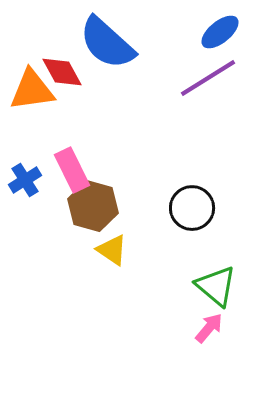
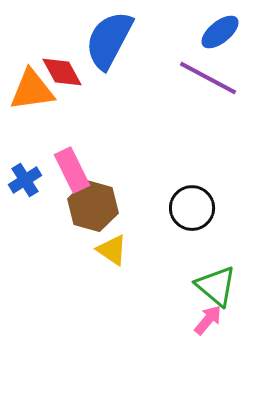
blue semicircle: moved 2 px right, 3 px up; rotated 76 degrees clockwise
purple line: rotated 60 degrees clockwise
pink arrow: moved 1 px left, 8 px up
